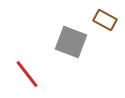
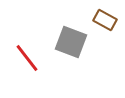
red line: moved 16 px up
